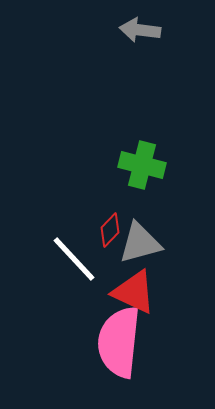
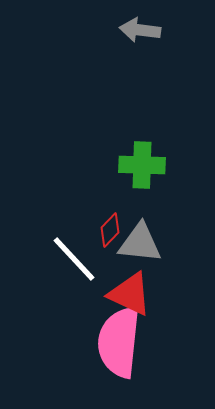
green cross: rotated 12 degrees counterclockwise
gray triangle: rotated 21 degrees clockwise
red triangle: moved 4 px left, 2 px down
